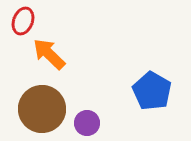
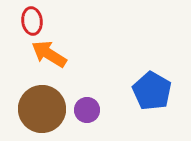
red ellipse: moved 9 px right; rotated 28 degrees counterclockwise
orange arrow: rotated 12 degrees counterclockwise
purple circle: moved 13 px up
